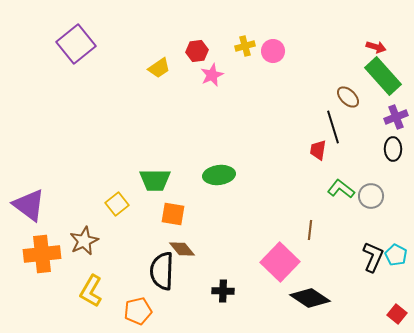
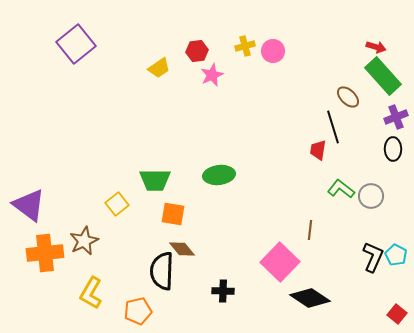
orange cross: moved 3 px right, 1 px up
yellow L-shape: moved 2 px down
